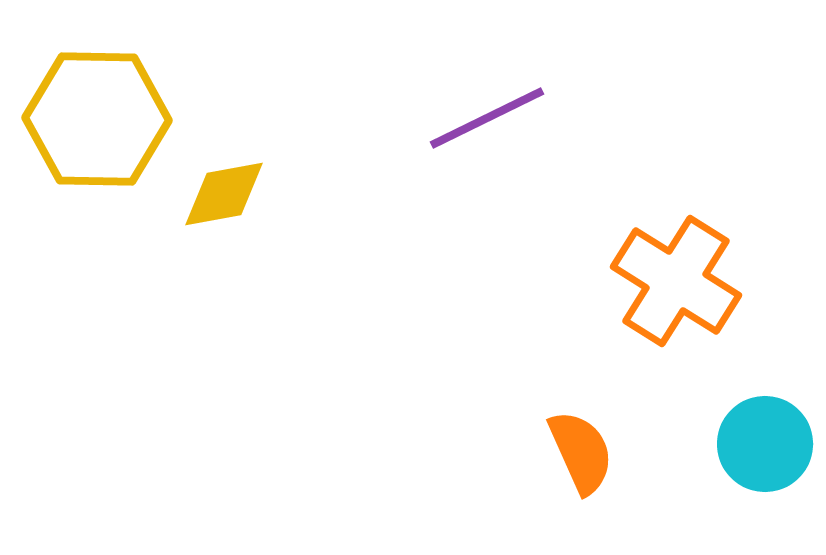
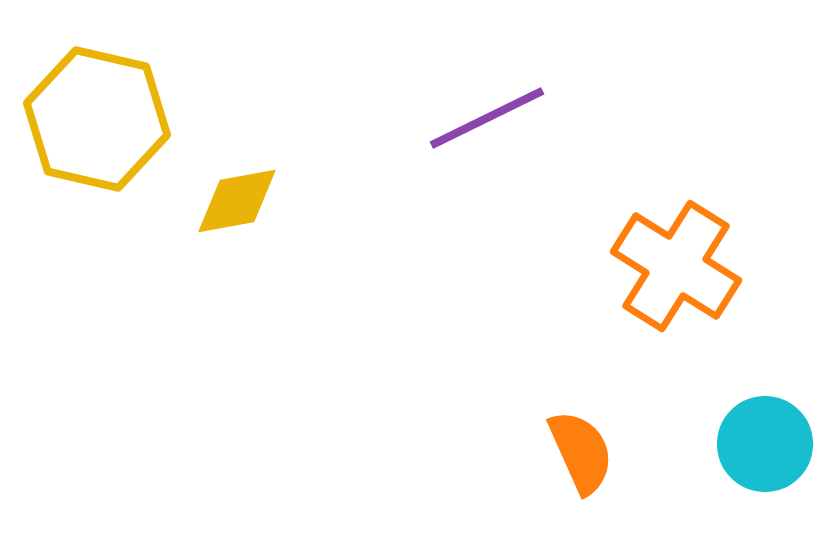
yellow hexagon: rotated 12 degrees clockwise
yellow diamond: moved 13 px right, 7 px down
orange cross: moved 15 px up
